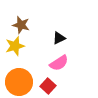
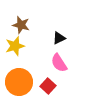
pink semicircle: rotated 90 degrees clockwise
